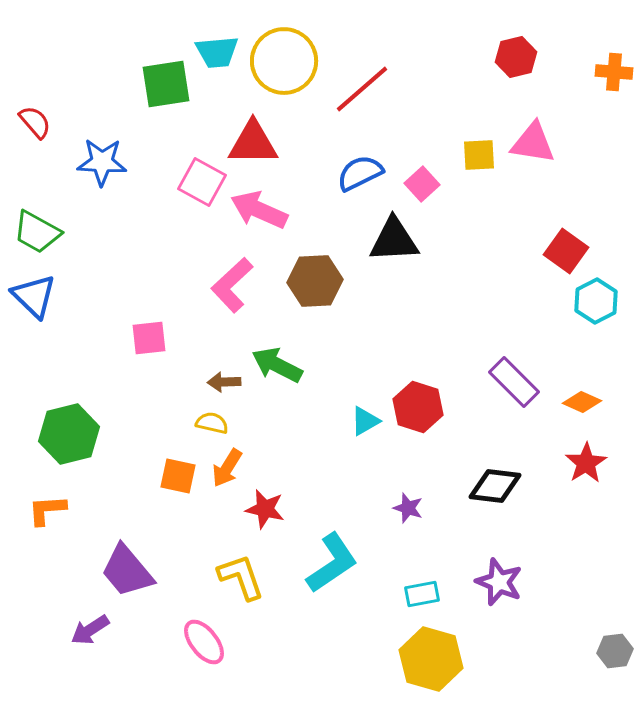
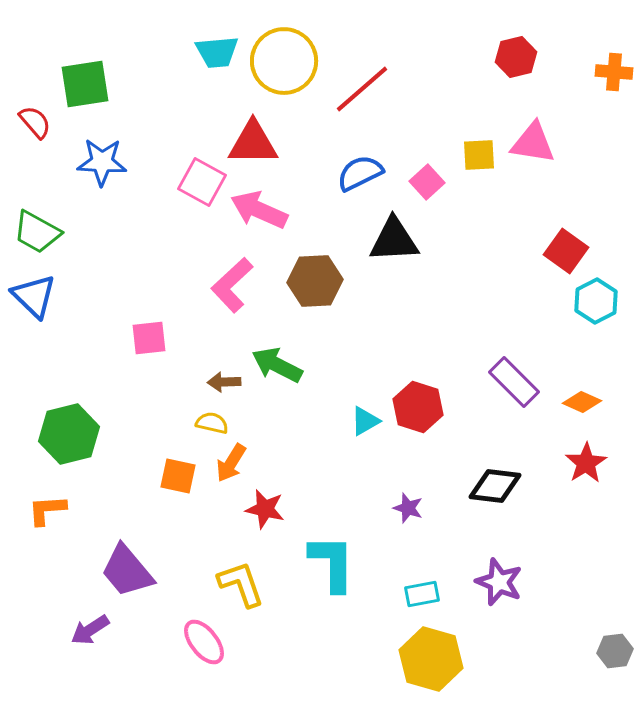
green square at (166, 84): moved 81 px left
pink square at (422, 184): moved 5 px right, 2 px up
orange arrow at (227, 468): moved 4 px right, 5 px up
cyan L-shape at (332, 563): rotated 56 degrees counterclockwise
yellow L-shape at (241, 577): moved 7 px down
